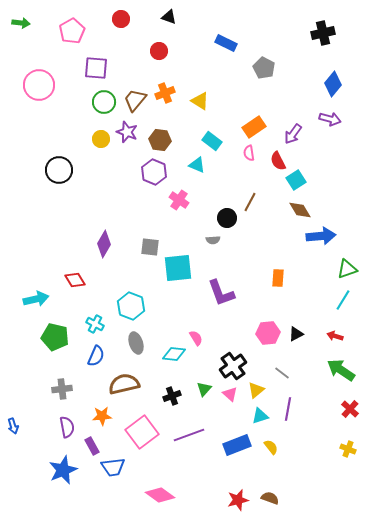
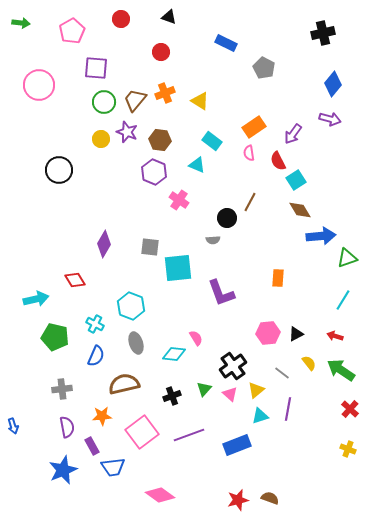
red circle at (159, 51): moved 2 px right, 1 px down
green triangle at (347, 269): moved 11 px up
yellow semicircle at (271, 447): moved 38 px right, 84 px up
